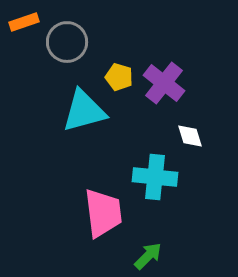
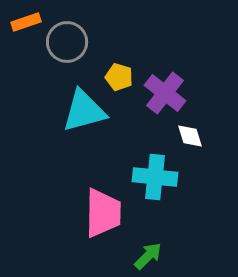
orange rectangle: moved 2 px right
purple cross: moved 1 px right, 10 px down
pink trapezoid: rotated 8 degrees clockwise
